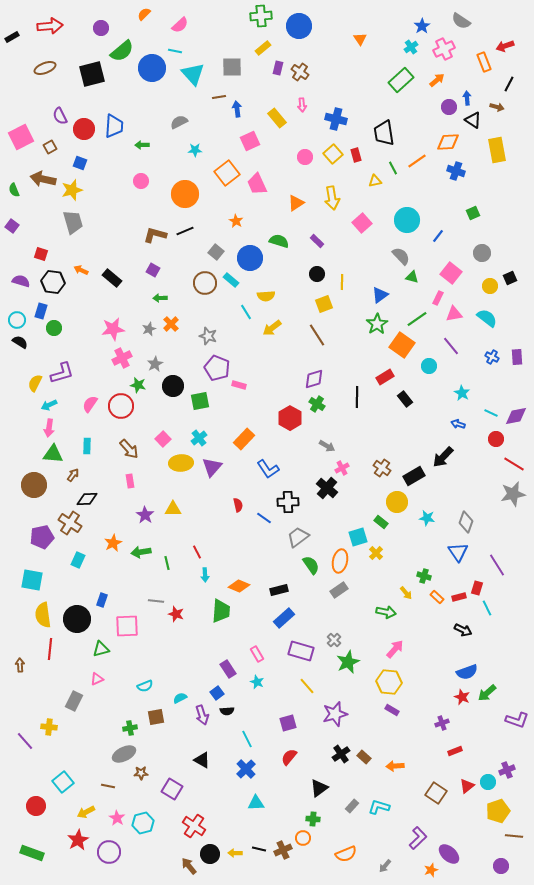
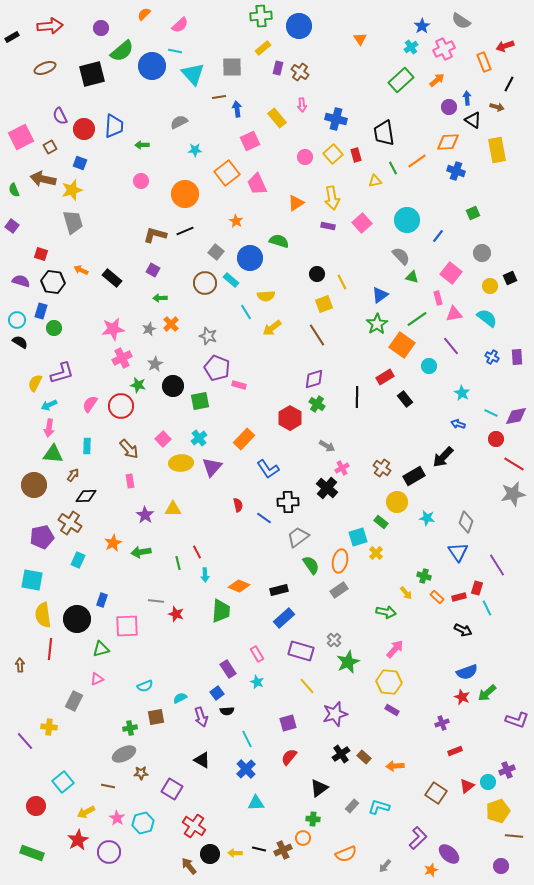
blue circle at (152, 68): moved 2 px up
purple rectangle at (317, 241): moved 11 px right, 15 px up; rotated 32 degrees counterclockwise
yellow line at (342, 282): rotated 28 degrees counterclockwise
pink rectangle at (438, 298): rotated 40 degrees counterclockwise
black diamond at (87, 499): moved 1 px left, 3 px up
green line at (167, 563): moved 11 px right
purple arrow at (202, 715): moved 1 px left, 2 px down
